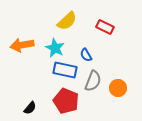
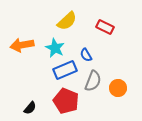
blue rectangle: rotated 35 degrees counterclockwise
